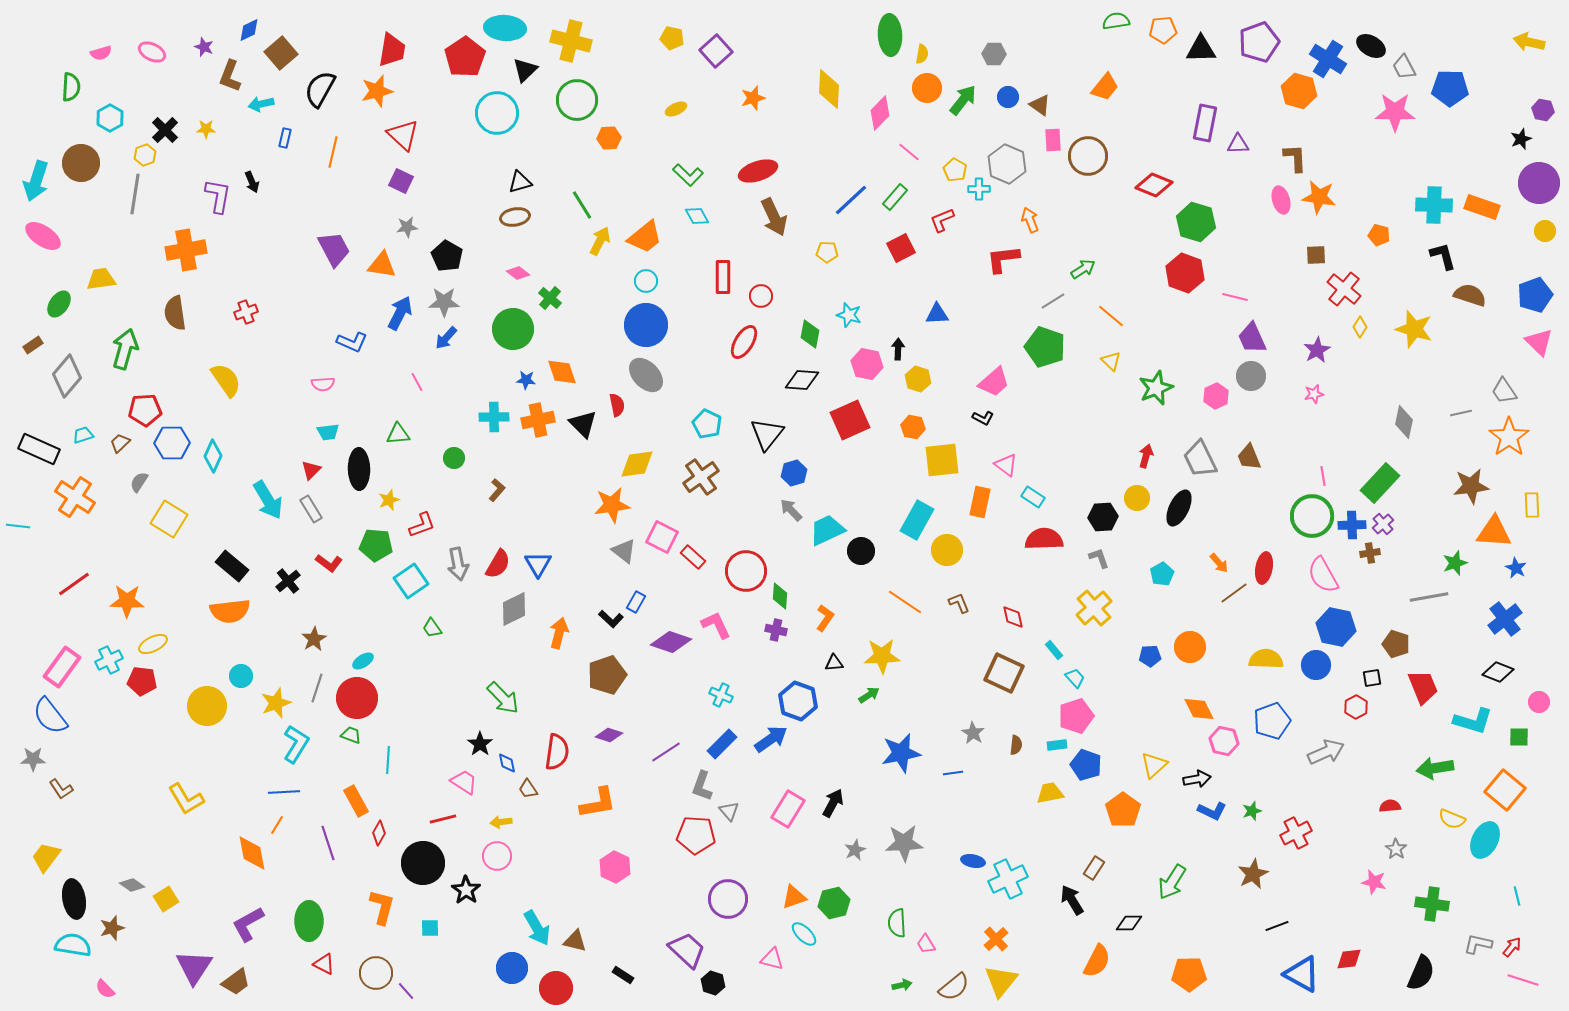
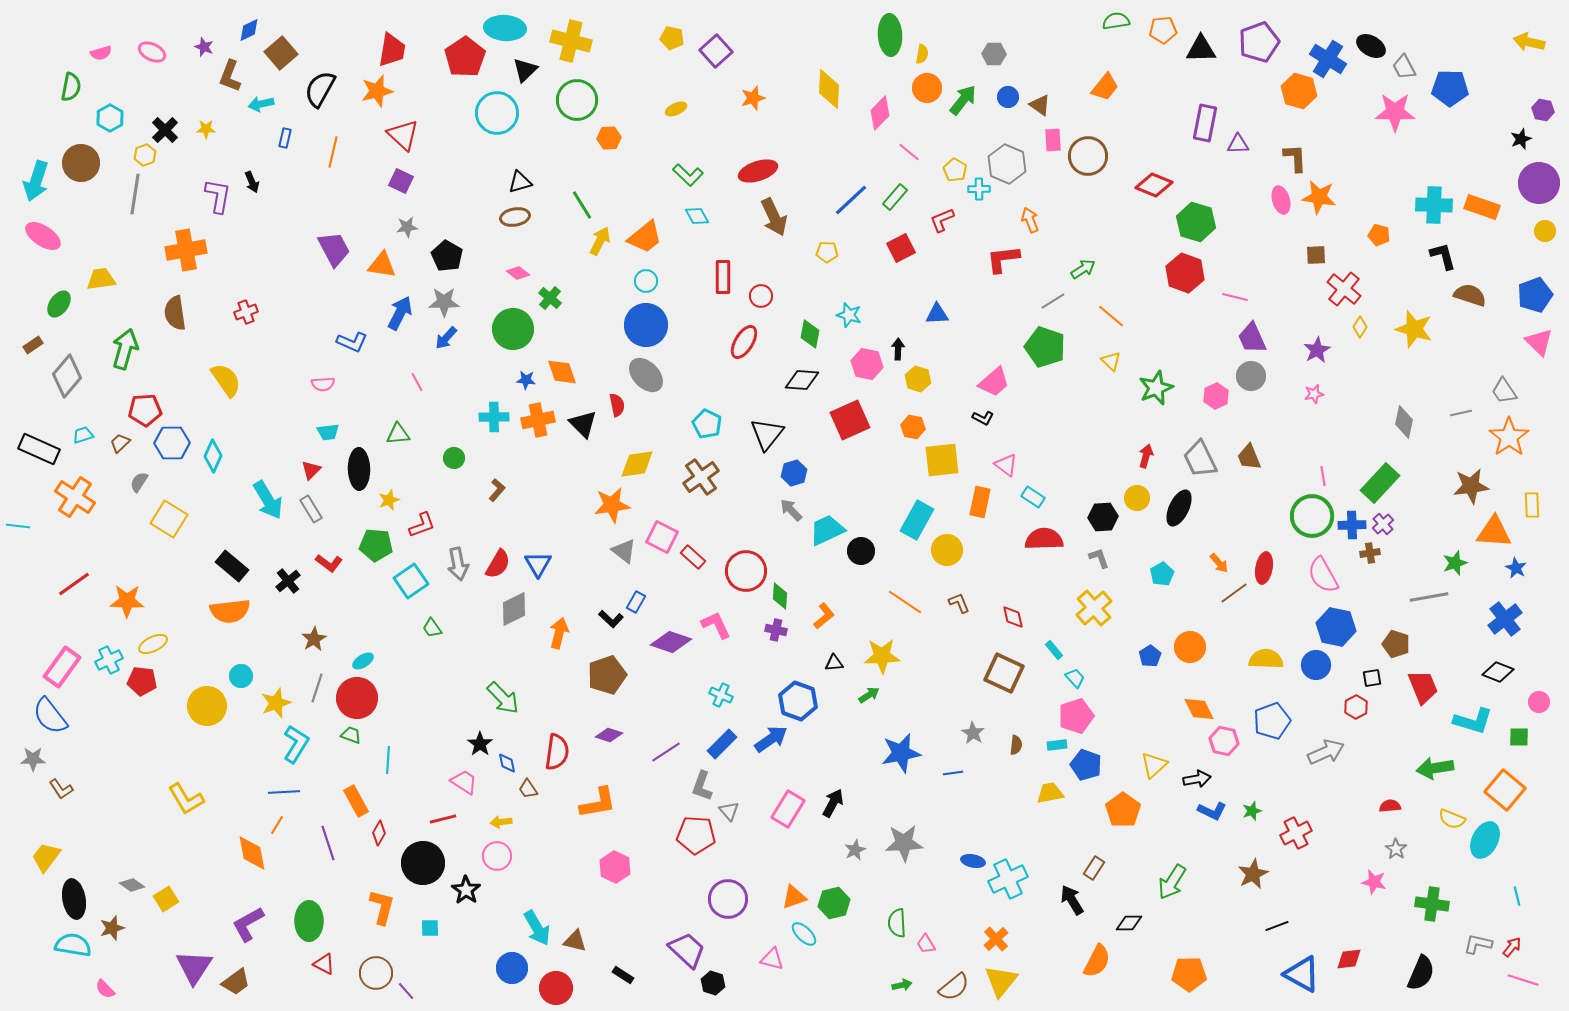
green semicircle at (71, 87): rotated 8 degrees clockwise
orange L-shape at (825, 618): moved 1 px left, 2 px up; rotated 16 degrees clockwise
blue pentagon at (1150, 656): rotated 30 degrees counterclockwise
